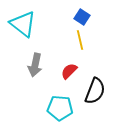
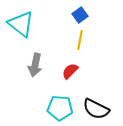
blue square: moved 2 px left, 2 px up; rotated 21 degrees clockwise
cyan triangle: moved 2 px left
yellow line: rotated 24 degrees clockwise
red semicircle: moved 1 px right
black semicircle: moved 1 px right, 18 px down; rotated 96 degrees clockwise
